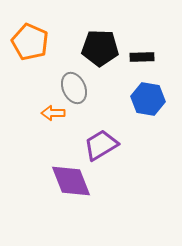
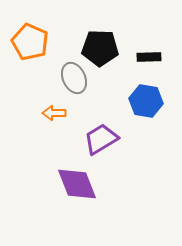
black rectangle: moved 7 px right
gray ellipse: moved 10 px up
blue hexagon: moved 2 px left, 2 px down
orange arrow: moved 1 px right
purple trapezoid: moved 6 px up
purple diamond: moved 6 px right, 3 px down
